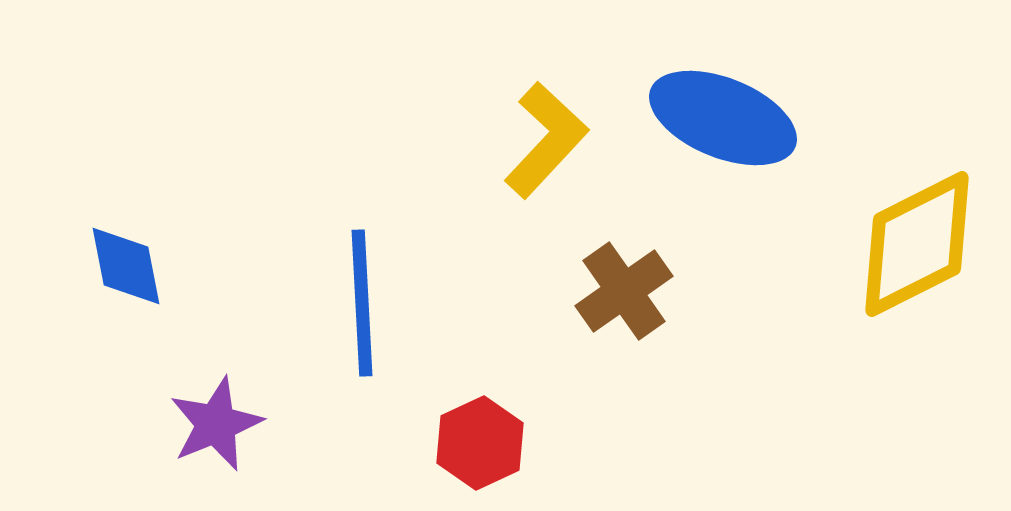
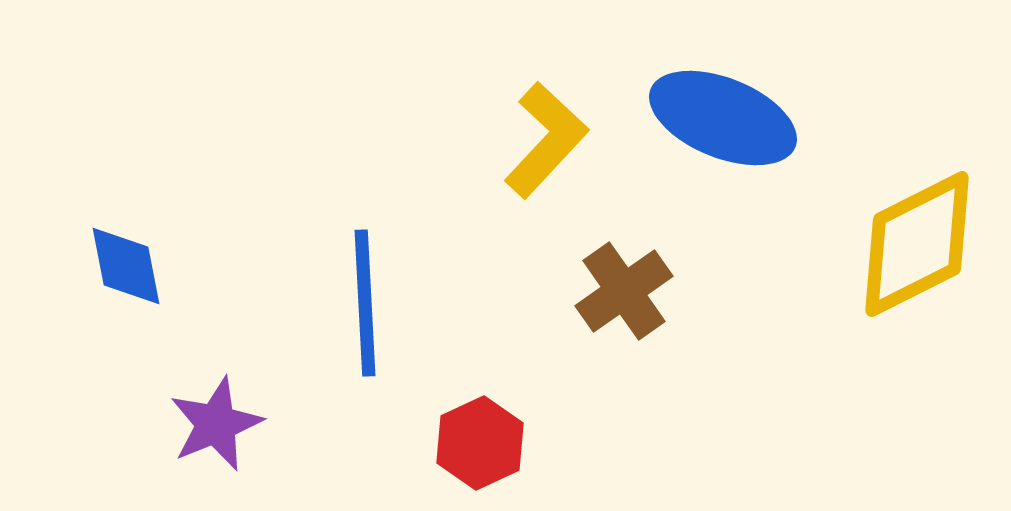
blue line: moved 3 px right
